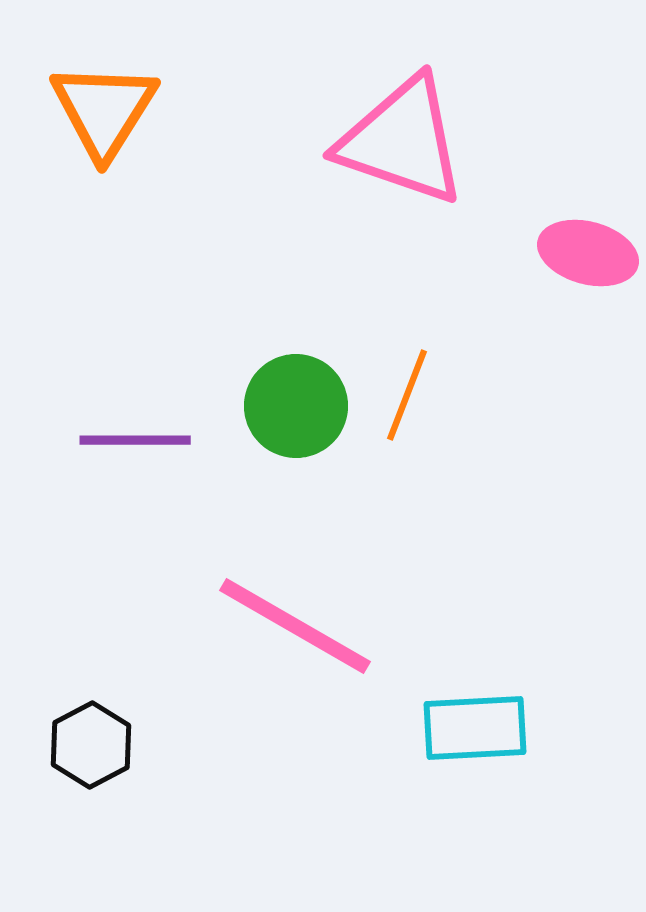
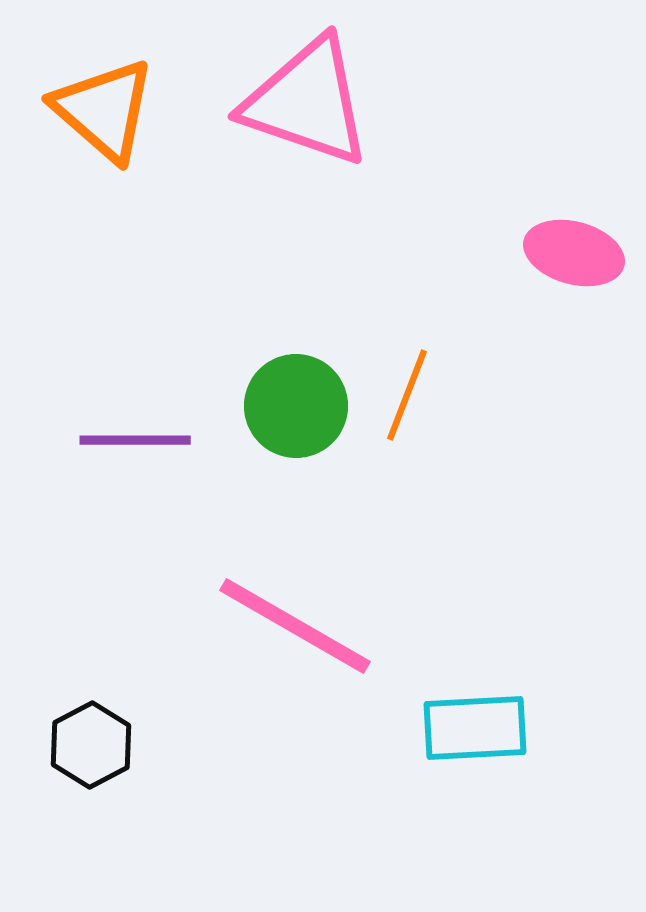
orange triangle: rotated 21 degrees counterclockwise
pink triangle: moved 95 px left, 39 px up
pink ellipse: moved 14 px left
